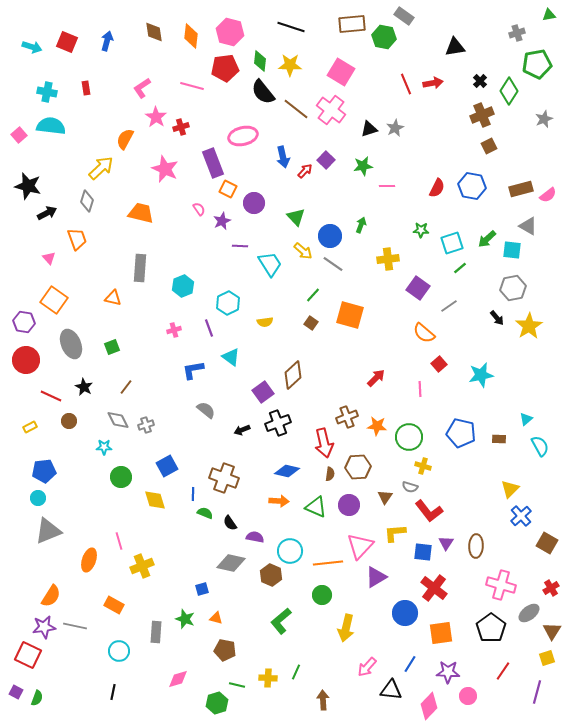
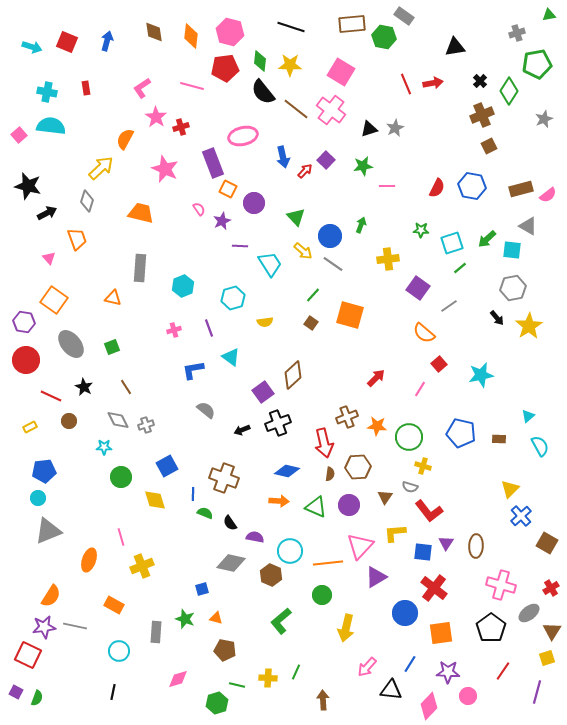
cyan hexagon at (228, 303): moved 5 px right, 5 px up; rotated 10 degrees clockwise
gray ellipse at (71, 344): rotated 16 degrees counterclockwise
brown line at (126, 387): rotated 70 degrees counterclockwise
pink line at (420, 389): rotated 35 degrees clockwise
cyan triangle at (526, 419): moved 2 px right, 3 px up
pink line at (119, 541): moved 2 px right, 4 px up
